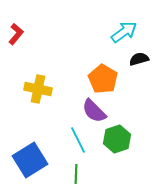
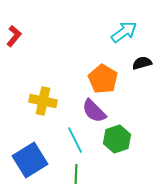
red L-shape: moved 2 px left, 2 px down
black semicircle: moved 3 px right, 4 px down
yellow cross: moved 5 px right, 12 px down
cyan line: moved 3 px left
